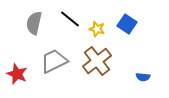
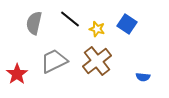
red star: rotated 15 degrees clockwise
